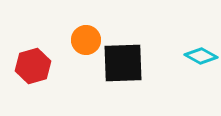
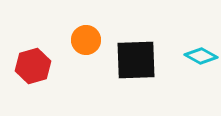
black square: moved 13 px right, 3 px up
